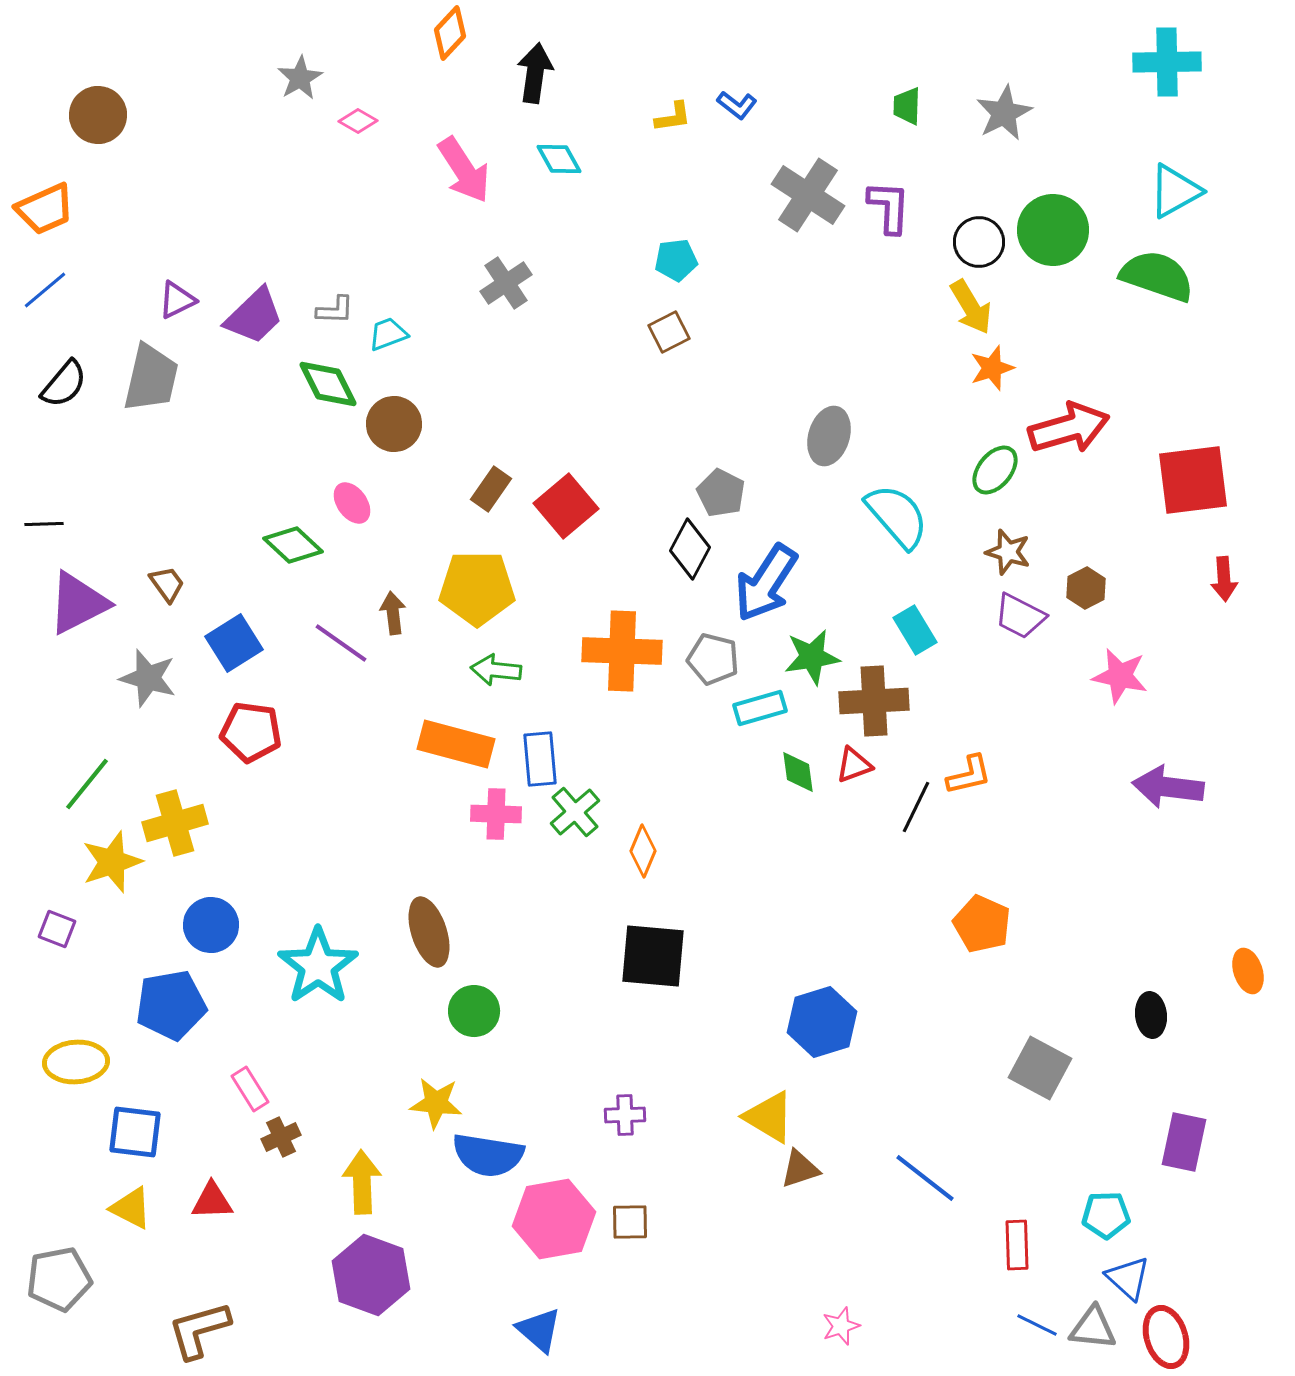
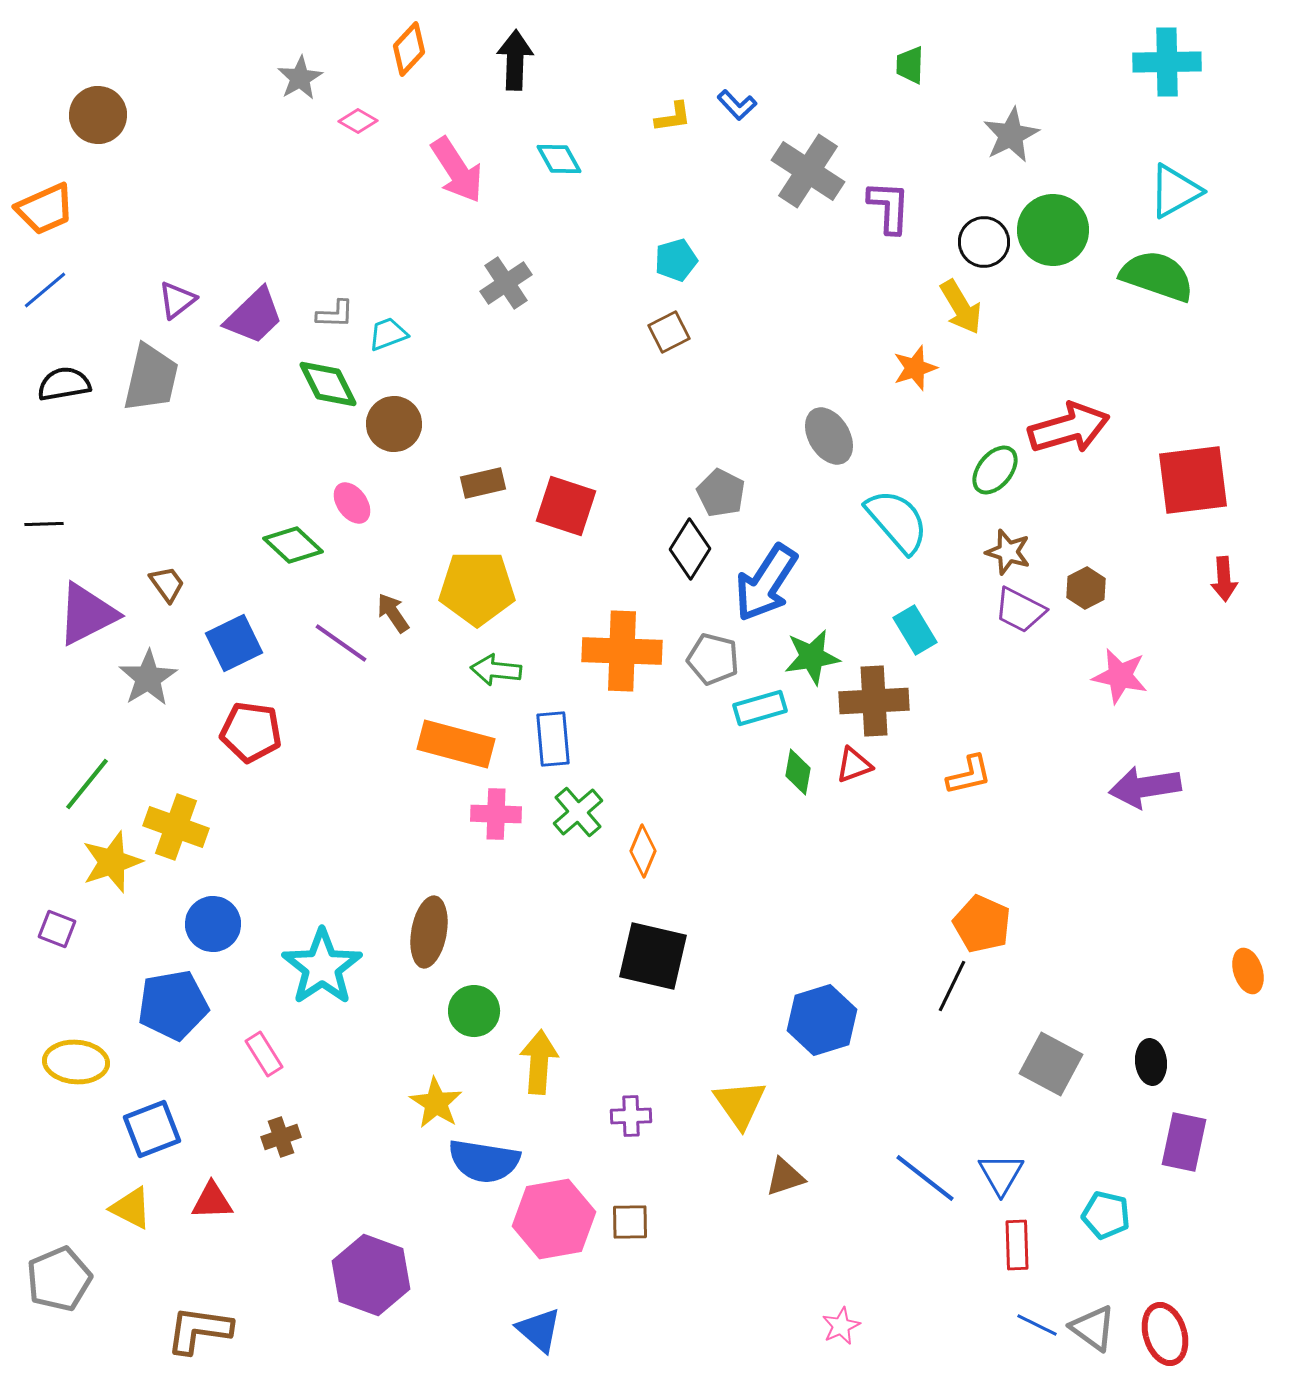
orange diamond at (450, 33): moved 41 px left, 16 px down
black arrow at (535, 73): moved 20 px left, 13 px up; rotated 6 degrees counterclockwise
blue L-shape at (737, 105): rotated 9 degrees clockwise
green trapezoid at (907, 106): moved 3 px right, 41 px up
gray star at (1004, 113): moved 7 px right, 22 px down
pink arrow at (464, 170): moved 7 px left
gray cross at (808, 195): moved 24 px up
black circle at (979, 242): moved 5 px right
cyan pentagon at (676, 260): rotated 9 degrees counterclockwise
purple triangle at (177, 300): rotated 12 degrees counterclockwise
yellow arrow at (971, 307): moved 10 px left
gray L-shape at (335, 310): moved 4 px down
orange star at (992, 368): moved 77 px left
black semicircle at (64, 384): rotated 140 degrees counterclockwise
gray ellipse at (829, 436): rotated 48 degrees counterclockwise
brown rectangle at (491, 489): moved 8 px left, 6 px up; rotated 42 degrees clockwise
red square at (566, 506): rotated 32 degrees counterclockwise
cyan semicircle at (897, 516): moved 5 px down
black diamond at (690, 549): rotated 4 degrees clockwise
purple triangle at (78, 603): moved 9 px right, 11 px down
brown arrow at (393, 613): rotated 27 degrees counterclockwise
purple trapezoid at (1020, 616): moved 6 px up
blue square at (234, 643): rotated 6 degrees clockwise
gray star at (148, 678): rotated 24 degrees clockwise
blue rectangle at (540, 759): moved 13 px right, 20 px up
green diamond at (798, 772): rotated 18 degrees clockwise
purple arrow at (1168, 787): moved 23 px left; rotated 16 degrees counterclockwise
black line at (916, 807): moved 36 px right, 179 px down
green cross at (575, 812): moved 3 px right
yellow cross at (175, 823): moved 1 px right, 4 px down; rotated 36 degrees clockwise
blue circle at (211, 925): moved 2 px right, 1 px up
brown ellipse at (429, 932): rotated 28 degrees clockwise
black square at (653, 956): rotated 8 degrees clockwise
cyan star at (318, 966): moved 4 px right, 1 px down
blue pentagon at (171, 1005): moved 2 px right
black ellipse at (1151, 1015): moved 47 px down
blue hexagon at (822, 1022): moved 2 px up
yellow ellipse at (76, 1062): rotated 8 degrees clockwise
gray square at (1040, 1068): moved 11 px right, 4 px up
pink rectangle at (250, 1089): moved 14 px right, 35 px up
yellow star at (436, 1103): rotated 26 degrees clockwise
purple cross at (625, 1115): moved 6 px right, 1 px down
yellow triangle at (769, 1117): moved 29 px left, 13 px up; rotated 24 degrees clockwise
blue square at (135, 1132): moved 17 px right, 3 px up; rotated 28 degrees counterclockwise
brown cross at (281, 1137): rotated 6 degrees clockwise
blue semicircle at (488, 1155): moved 4 px left, 6 px down
brown triangle at (800, 1169): moved 15 px left, 8 px down
yellow arrow at (362, 1182): moved 177 px right, 120 px up; rotated 6 degrees clockwise
cyan pentagon at (1106, 1215): rotated 15 degrees clockwise
blue triangle at (1128, 1278): moved 127 px left, 104 px up; rotated 18 degrees clockwise
gray pentagon at (59, 1279): rotated 12 degrees counterclockwise
pink star at (841, 1326): rotated 6 degrees counterclockwise
gray triangle at (1093, 1328): rotated 30 degrees clockwise
brown L-shape at (199, 1330): rotated 24 degrees clockwise
red ellipse at (1166, 1337): moved 1 px left, 3 px up
